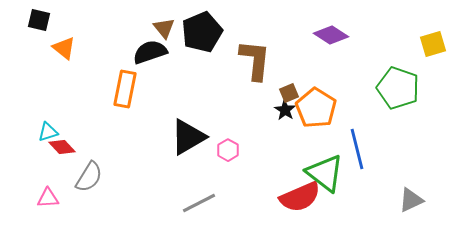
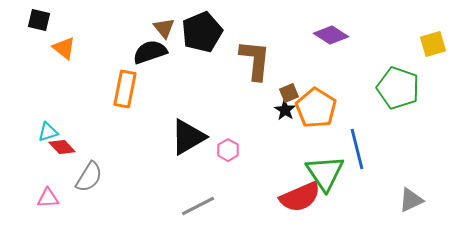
green triangle: rotated 18 degrees clockwise
gray line: moved 1 px left, 3 px down
